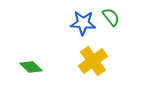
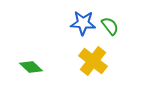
green semicircle: moved 1 px left, 9 px down
yellow cross: rotated 16 degrees counterclockwise
